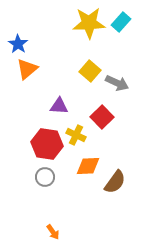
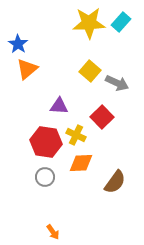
red hexagon: moved 1 px left, 2 px up
orange diamond: moved 7 px left, 3 px up
